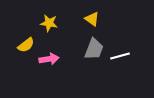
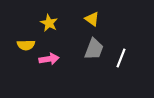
yellow star: rotated 18 degrees clockwise
yellow semicircle: rotated 36 degrees clockwise
white line: moved 1 px right, 2 px down; rotated 54 degrees counterclockwise
